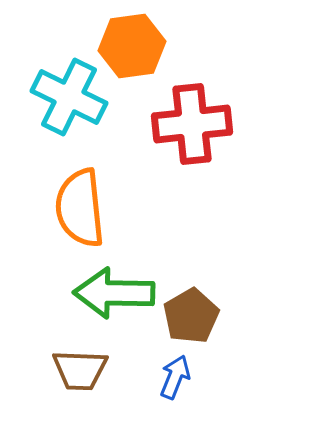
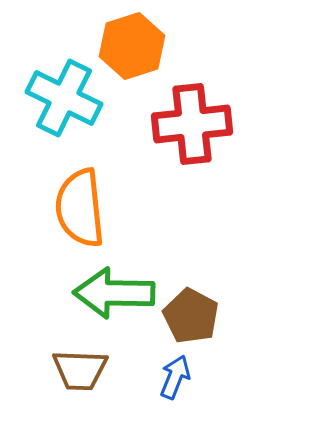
orange hexagon: rotated 10 degrees counterclockwise
cyan cross: moved 5 px left, 1 px down
brown pentagon: rotated 14 degrees counterclockwise
